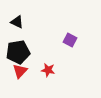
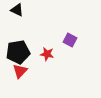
black triangle: moved 12 px up
red star: moved 1 px left, 16 px up
